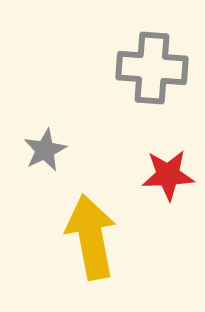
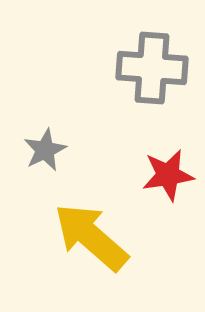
red star: rotated 6 degrees counterclockwise
yellow arrow: rotated 38 degrees counterclockwise
